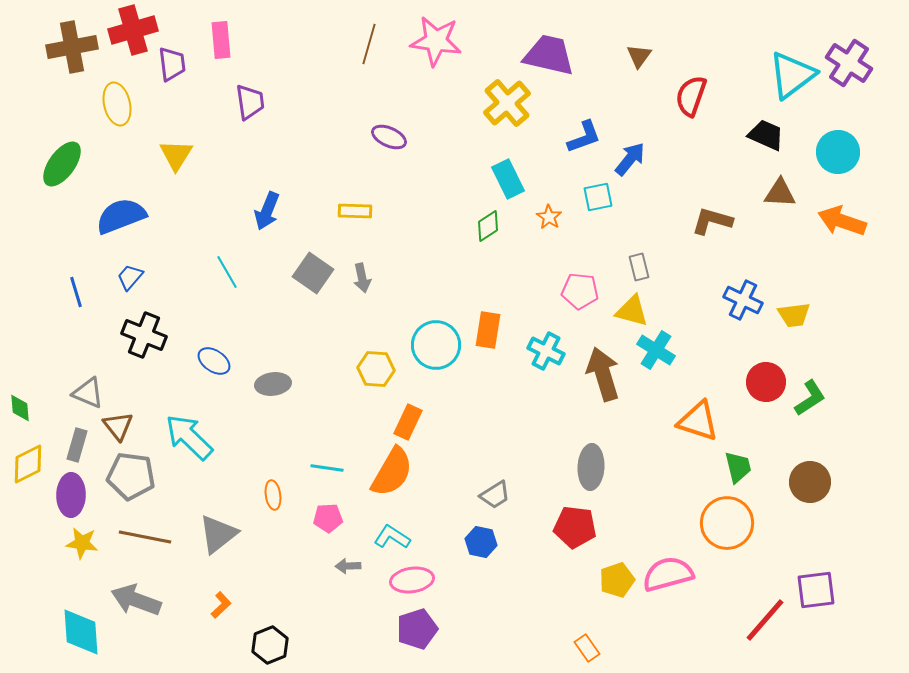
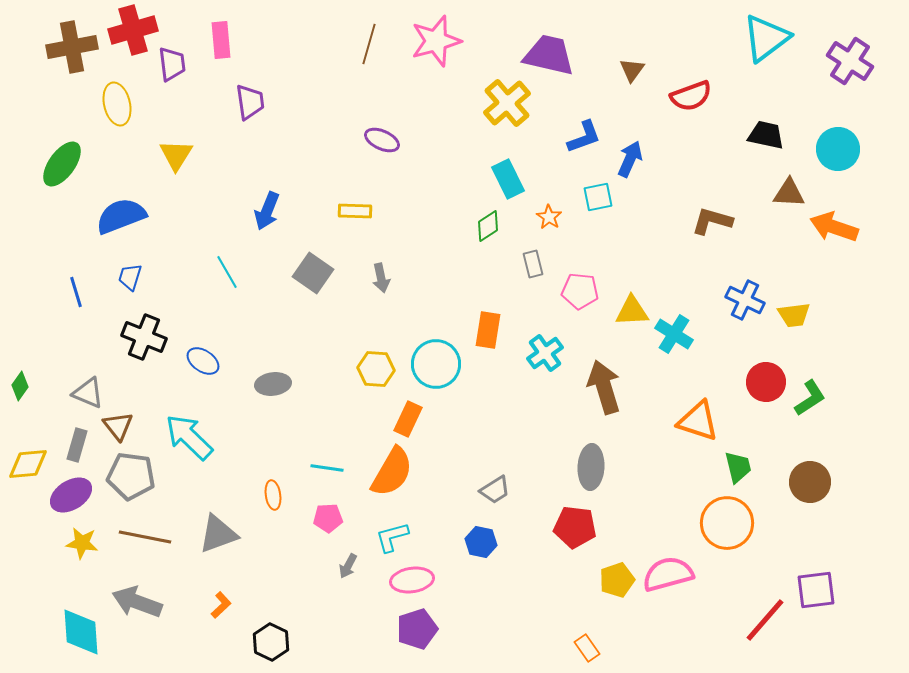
pink star at (436, 41): rotated 24 degrees counterclockwise
brown triangle at (639, 56): moved 7 px left, 14 px down
purple cross at (849, 63): moved 1 px right, 2 px up
cyan triangle at (792, 75): moved 26 px left, 37 px up
red semicircle at (691, 96): rotated 129 degrees counterclockwise
black trapezoid at (766, 135): rotated 12 degrees counterclockwise
purple ellipse at (389, 137): moved 7 px left, 3 px down
cyan circle at (838, 152): moved 3 px up
blue arrow at (630, 159): rotated 15 degrees counterclockwise
brown triangle at (780, 193): moved 9 px right
orange arrow at (842, 221): moved 8 px left, 6 px down
gray rectangle at (639, 267): moved 106 px left, 3 px up
blue trapezoid at (130, 277): rotated 24 degrees counterclockwise
gray arrow at (362, 278): moved 19 px right
blue cross at (743, 300): moved 2 px right
yellow triangle at (632, 311): rotated 18 degrees counterclockwise
black cross at (144, 335): moved 2 px down
cyan circle at (436, 345): moved 19 px down
cyan cross at (656, 350): moved 18 px right, 16 px up
cyan cross at (546, 351): moved 1 px left, 2 px down; rotated 27 degrees clockwise
blue ellipse at (214, 361): moved 11 px left
brown arrow at (603, 374): moved 1 px right, 13 px down
green diamond at (20, 408): moved 22 px up; rotated 40 degrees clockwise
orange rectangle at (408, 422): moved 3 px up
yellow diamond at (28, 464): rotated 21 degrees clockwise
purple ellipse at (71, 495): rotated 57 degrees clockwise
gray trapezoid at (495, 495): moved 5 px up
gray triangle at (218, 534): rotated 18 degrees clockwise
cyan L-shape at (392, 537): rotated 48 degrees counterclockwise
gray arrow at (348, 566): rotated 60 degrees counterclockwise
gray arrow at (136, 600): moved 1 px right, 2 px down
black hexagon at (270, 645): moved 1 px right, 3 px up; rotated 12 degrees counterclockwise
